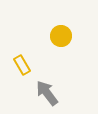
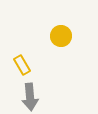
gray arrow: moved 17 px left, 4 px down; rotated 148 degrees counterclockwise
